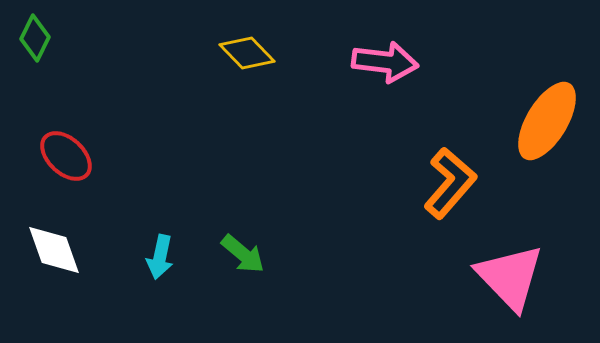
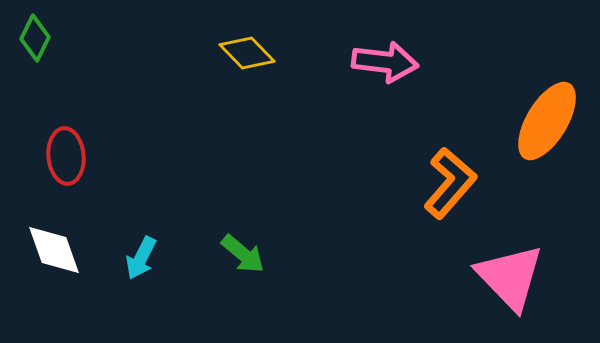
red ellipse: rotated 42 degrees clockwise
cyan arrow: moved 19 px left, 1 px down; rotated 15 degrees clockwise
